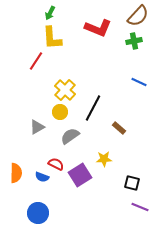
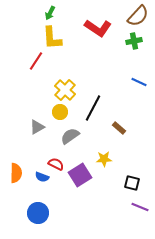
red L-shape: rotated 12 degrees clockwise
